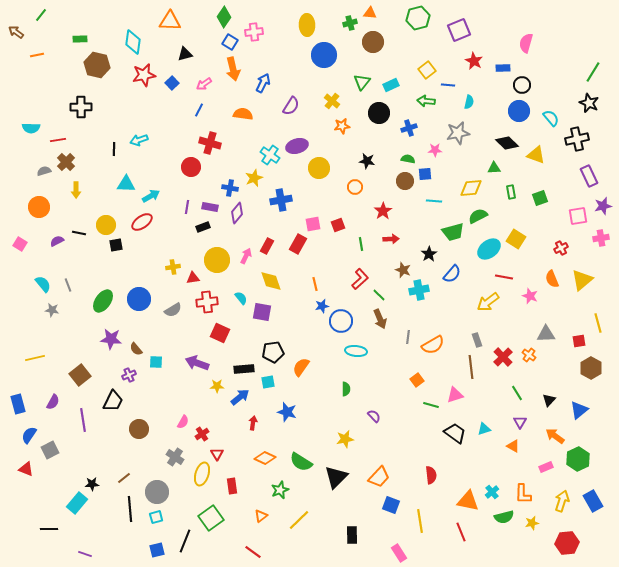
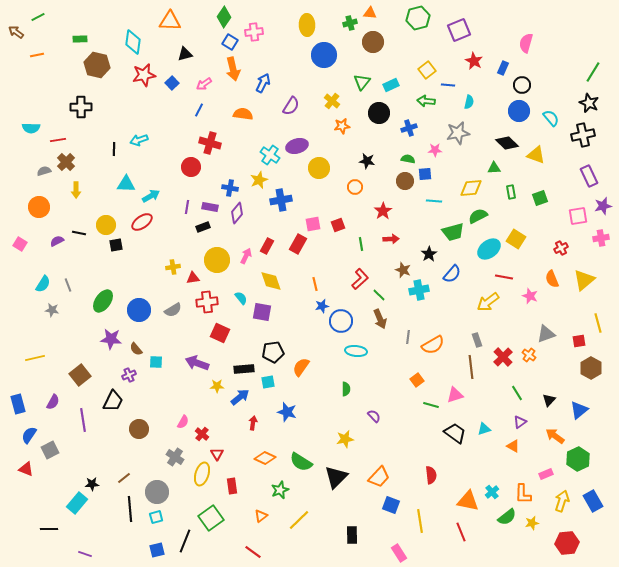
green line at (41, 15): moved 3 px left, 2 px down; rotated 24 degrees clockwise
blue rectangle at (503, 68): rotated 64 degrees counterclockwise
black cross at (577, 139): moved 6 px right, 4 px up
yellow star at (254, 178): moved 5 px right, 2 px down
yellow triangle at (582, 280): moved 2 px right
cyan semicircle at (43, 284): rotated 72 degrees clockwise
blue circle at (139, 299): moved 11 px down
gray triangle at (546, 334): rotated 18 degrees counterclockwise
purple triangle at (520, 422): rotated 24 degrees clockwise
red cross at (202, 434): rotated 16 degrees counterclockwise
pink rectangle at (546, 467): moved 7 px down
green semicircle at (504, 517): moved 3 px right; rotated 24 degrees counterclockwise
